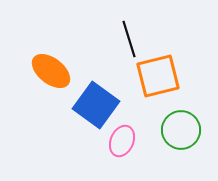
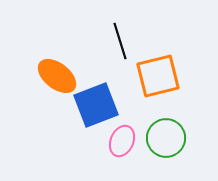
black line: moved 9 px left, 2 px down
orange ellipse: moved 6 px right, 5 px down
blue square: rotated 33 degrees clockwise
green circle: moved 15 px left, 8 px down
